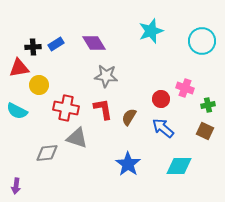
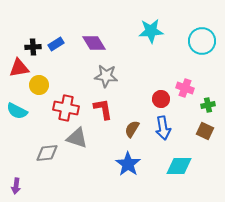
cyan star: rotated 15 degrees clockwise
brown semicircle: moved 3 px right, 12 px down
blue arrow: rotated 140 degrees counterclockwise
